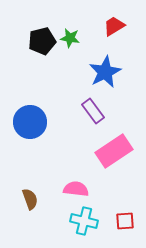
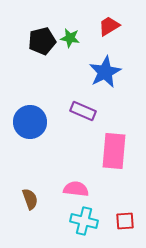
red trapezoid: moved 5 px left
purple rectangle: moved 10 px left; rotated 30 degrees counterclockwise
pink rectangle: rotated 51 degrees counterclockwise
